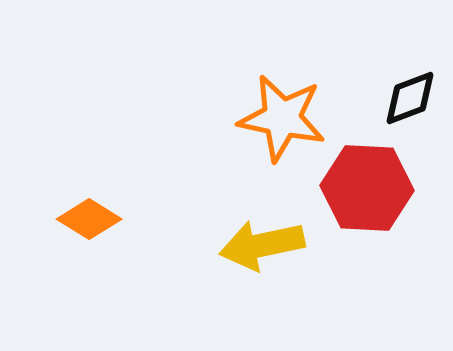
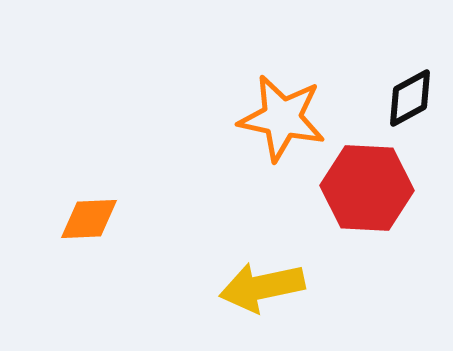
black diamond: rotated 8 degrees counterclockwise
orange diamond: rotated 34 degrees counterclockwise
yellow arrow: moved 42 px down
